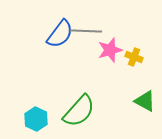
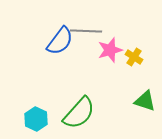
blue semicircle: moved 7 px down
yellow cross: rotated 12 degrees clockwise
green triangle: rotated 10 degrees counterclockwise
green semicircle: moved 2 px down
